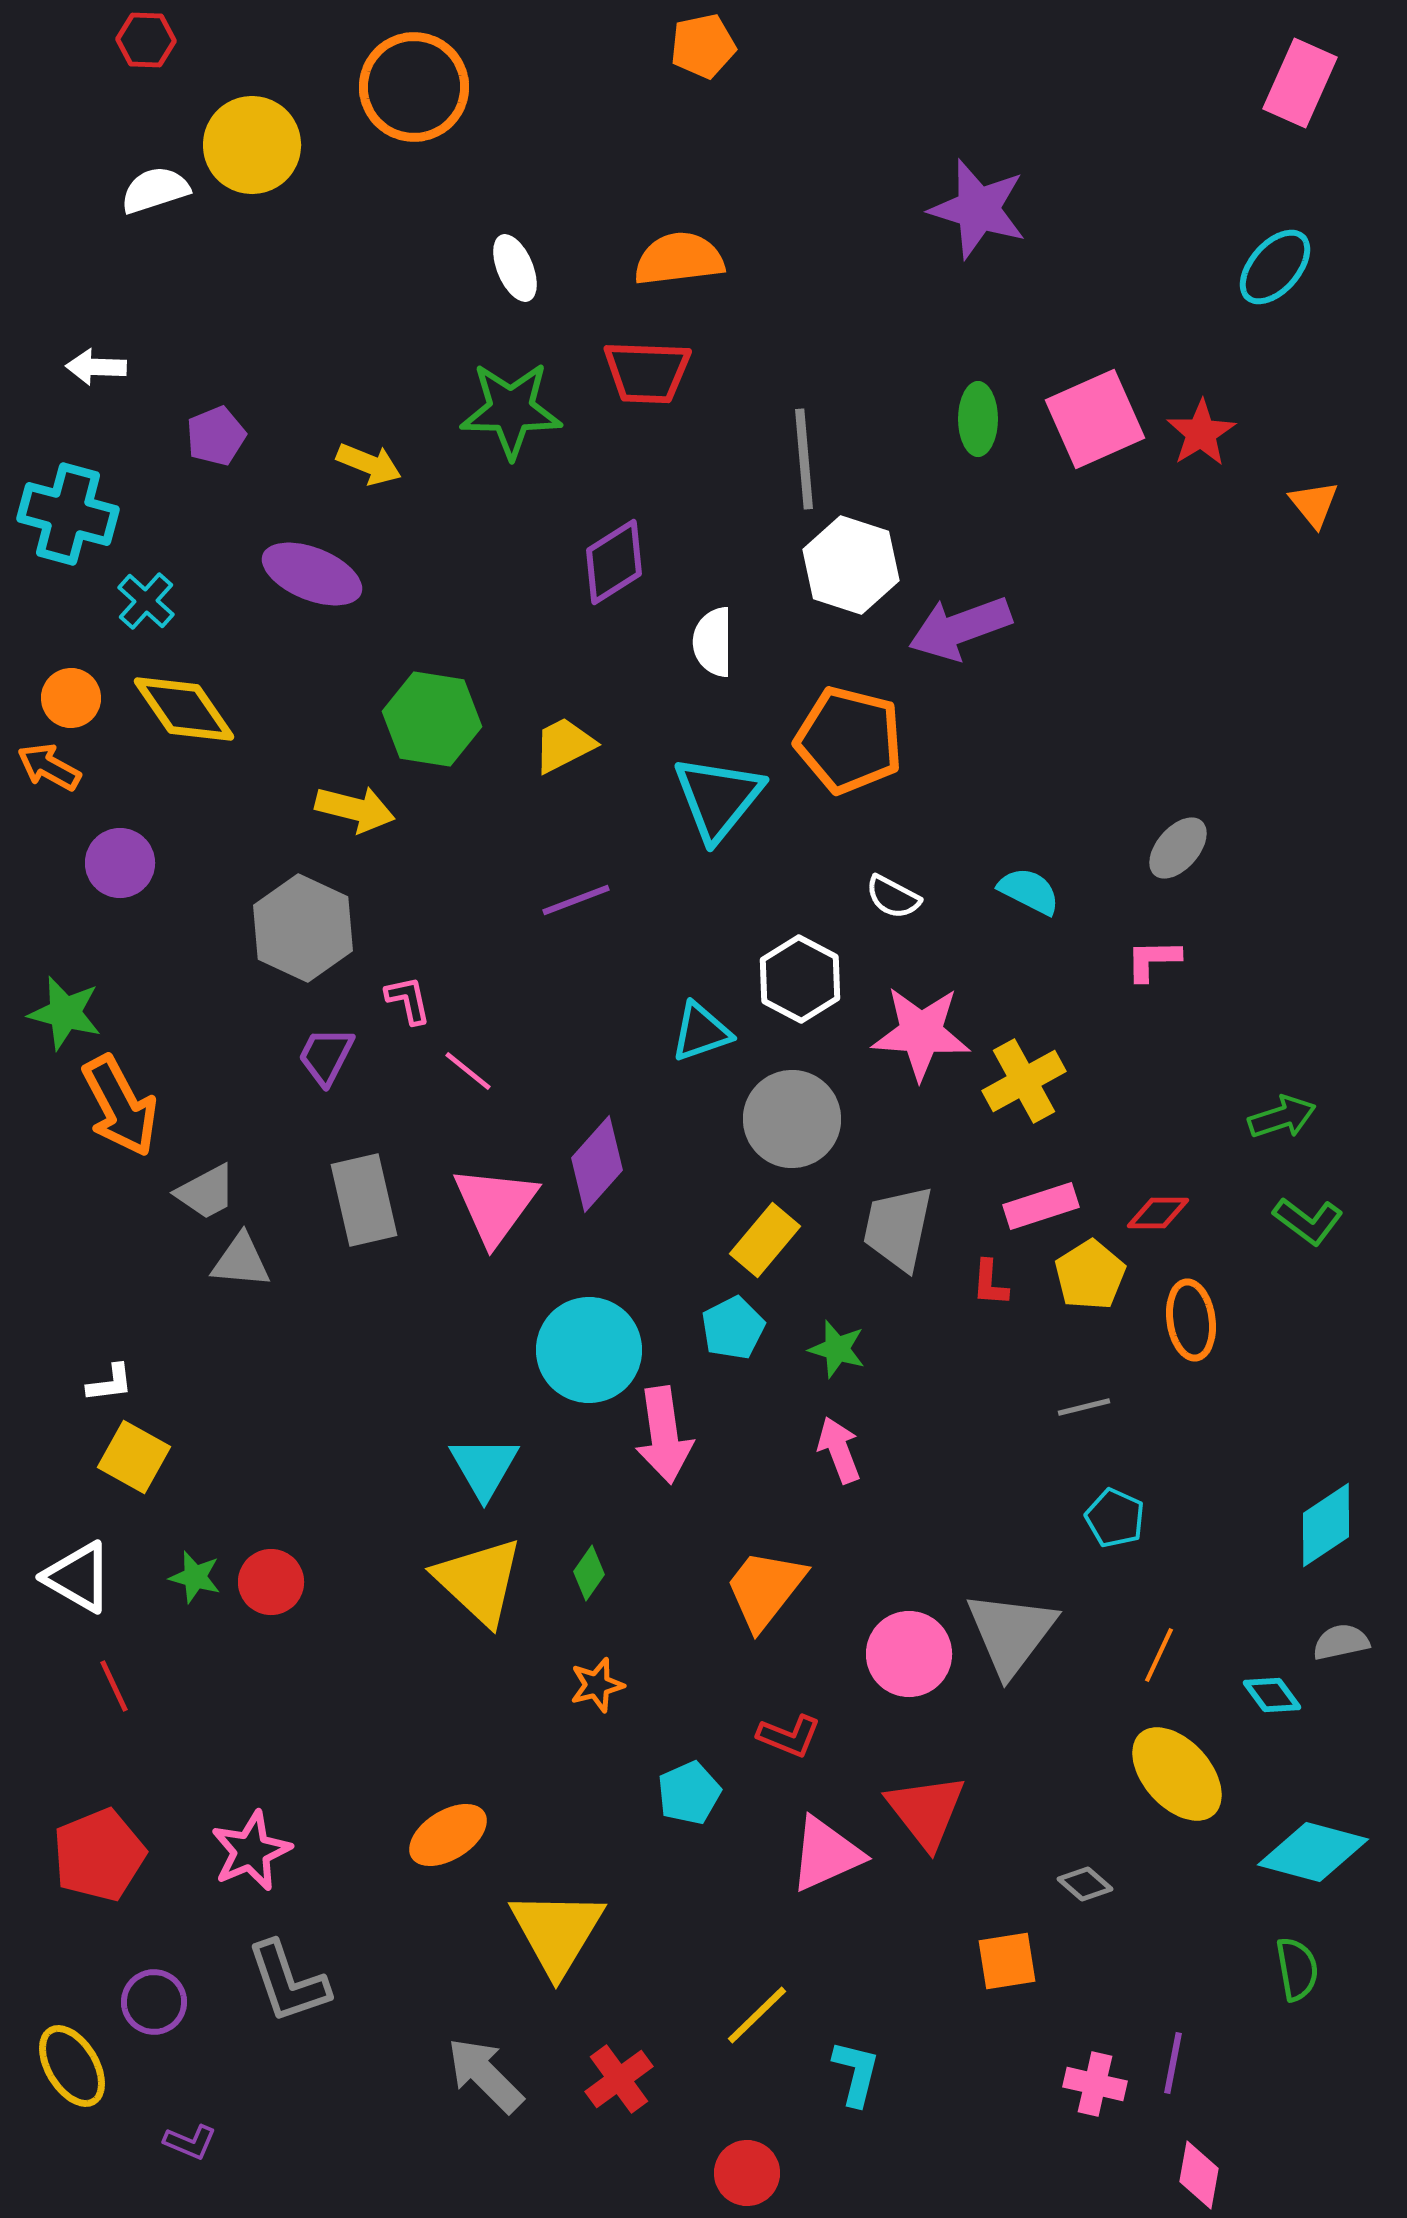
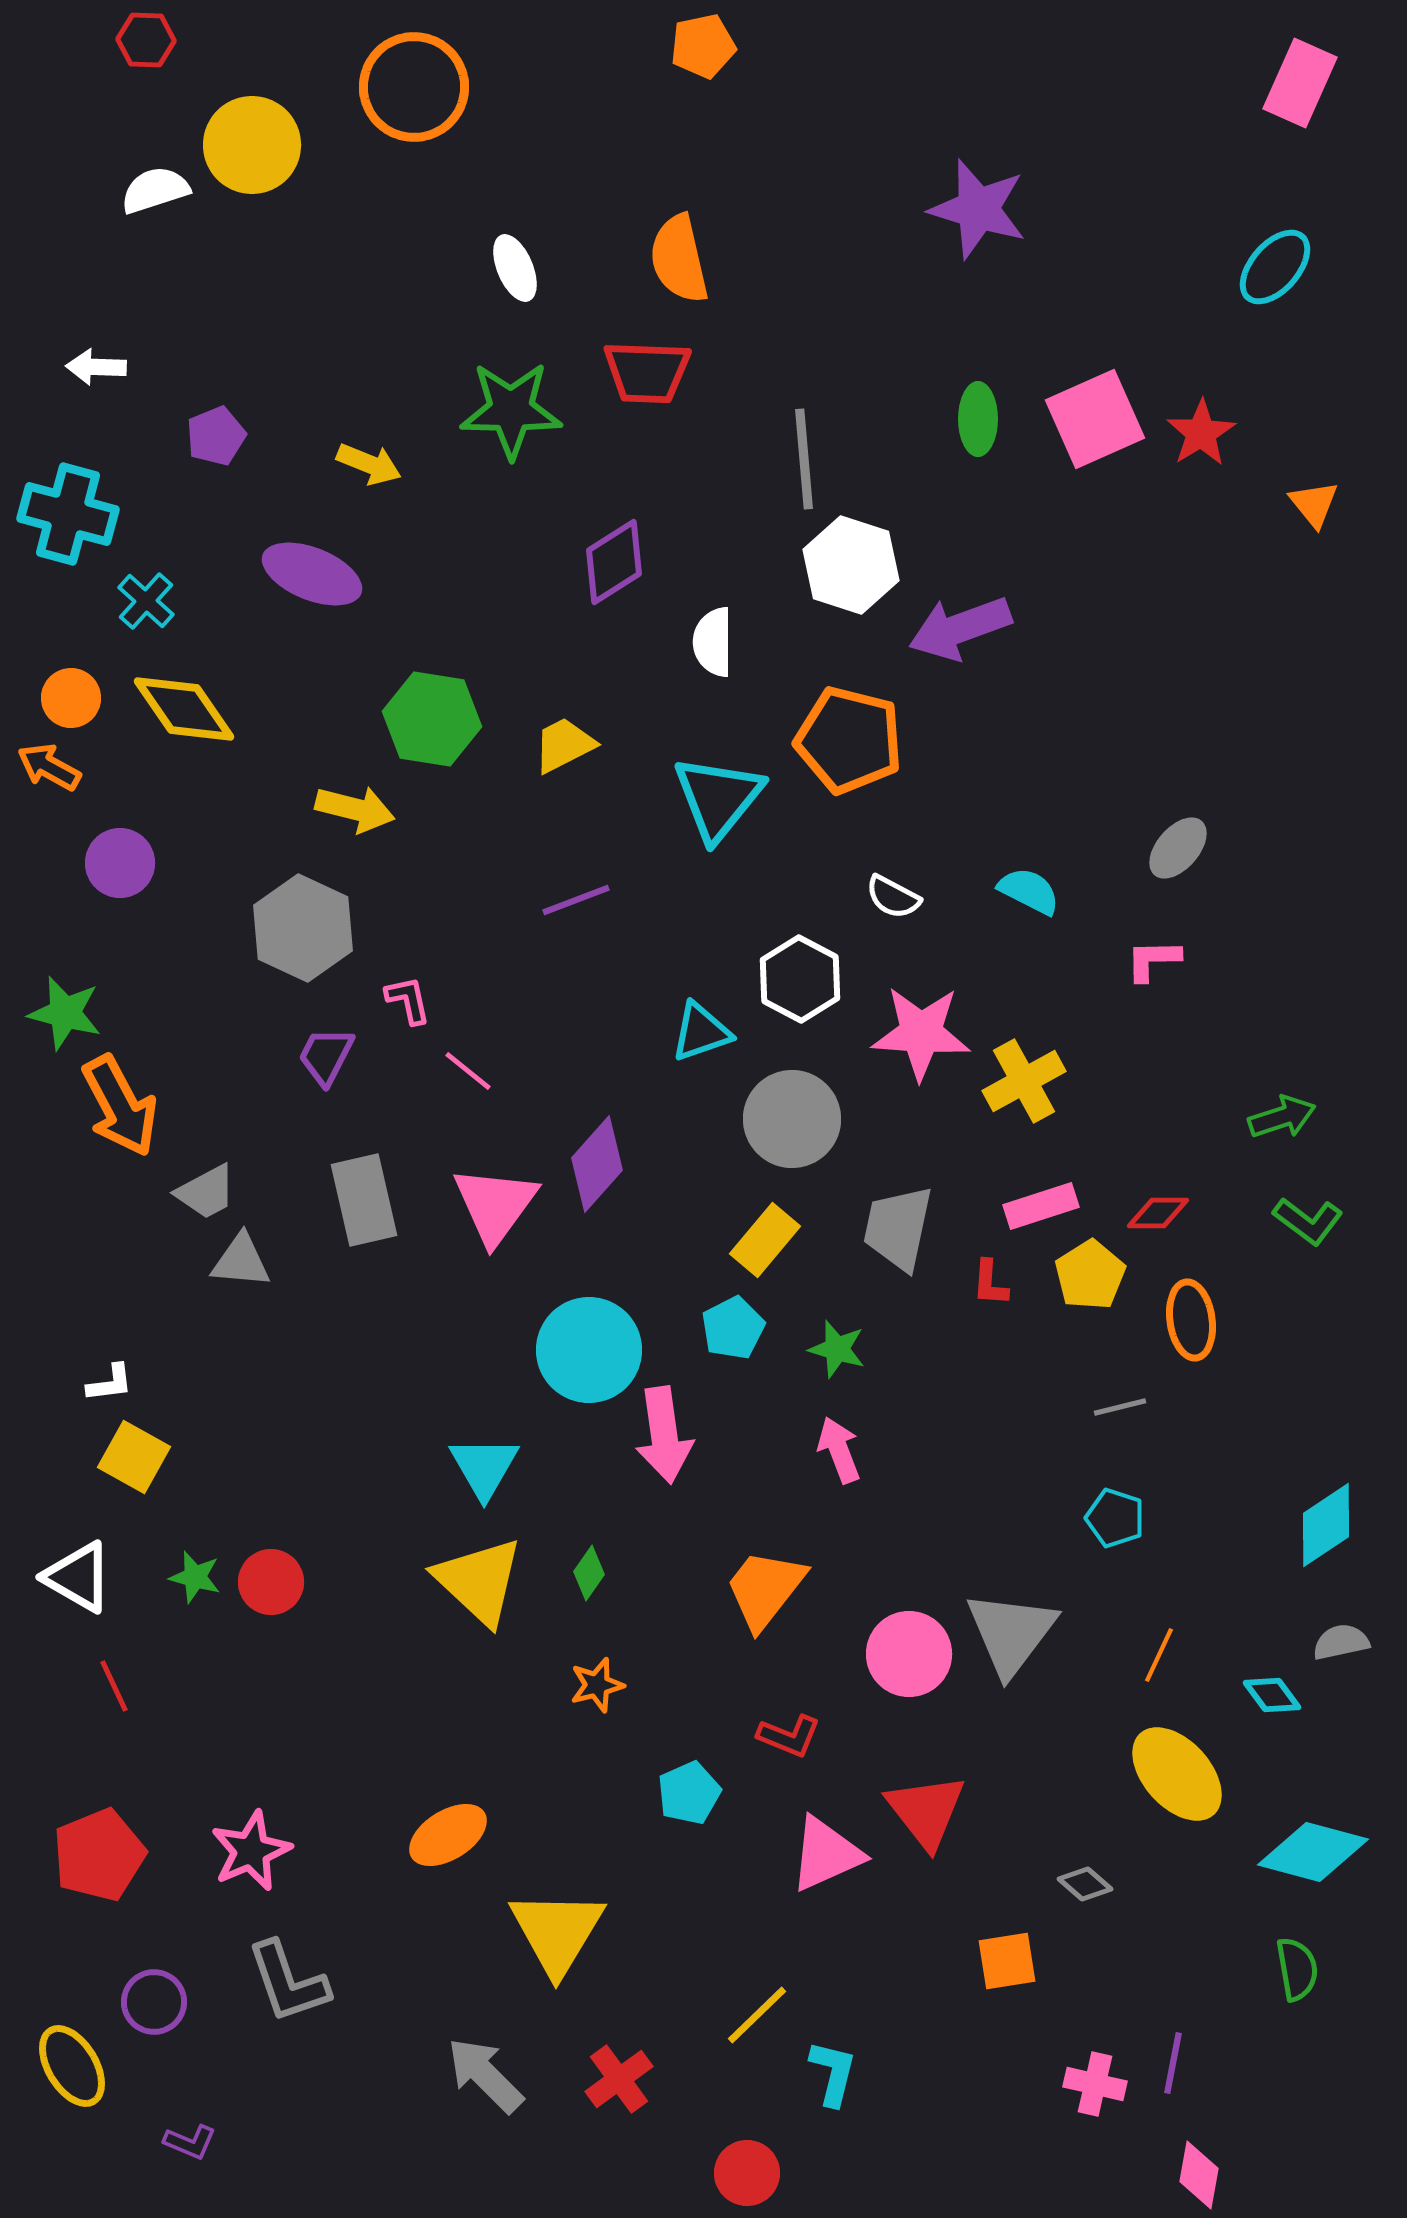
orange semicircle at (679, 259): rotated 96 degrees counterclockwise
gray line at (1084, 1407): moved 36 px right
cyan pentagon at (1115, 1518): rotated 6 degrees counterclockwise
cyan L-shape at (856, 2073): moved 23 px left
